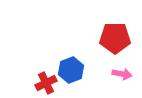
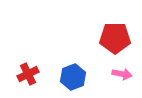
blue hexagon: moved 2 px right, 7 px down
red cross: moved 18 px left, 9 px up
